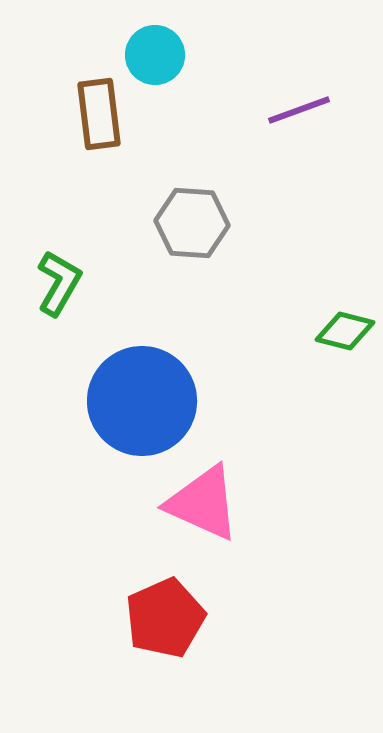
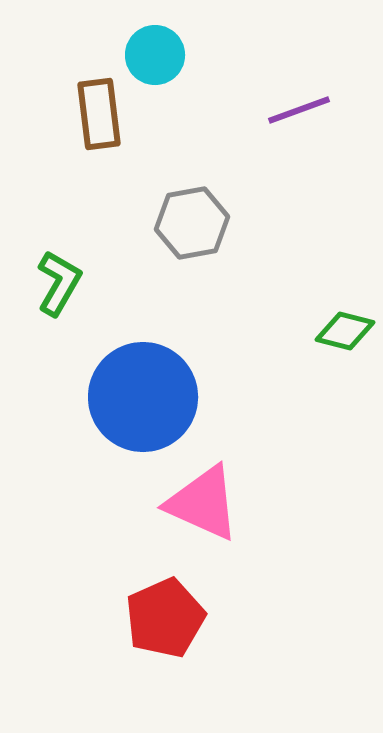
gray hexagon: rotated 14 degrees counterclockwise
blue circle: moved 1 px right, 4 px up
